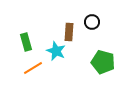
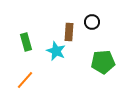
green pentagon: rotated 20 degrees counterclockwise
orange line: moved 8 px left, 12 px down; rotated 18 degrees counterclockwise
